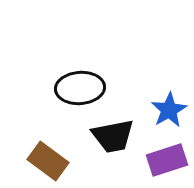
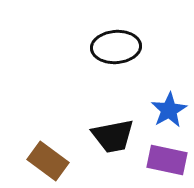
black ellipse: moved 36 px right, 41 px up
purple rectangle: rotated 30 degrees clockwise
